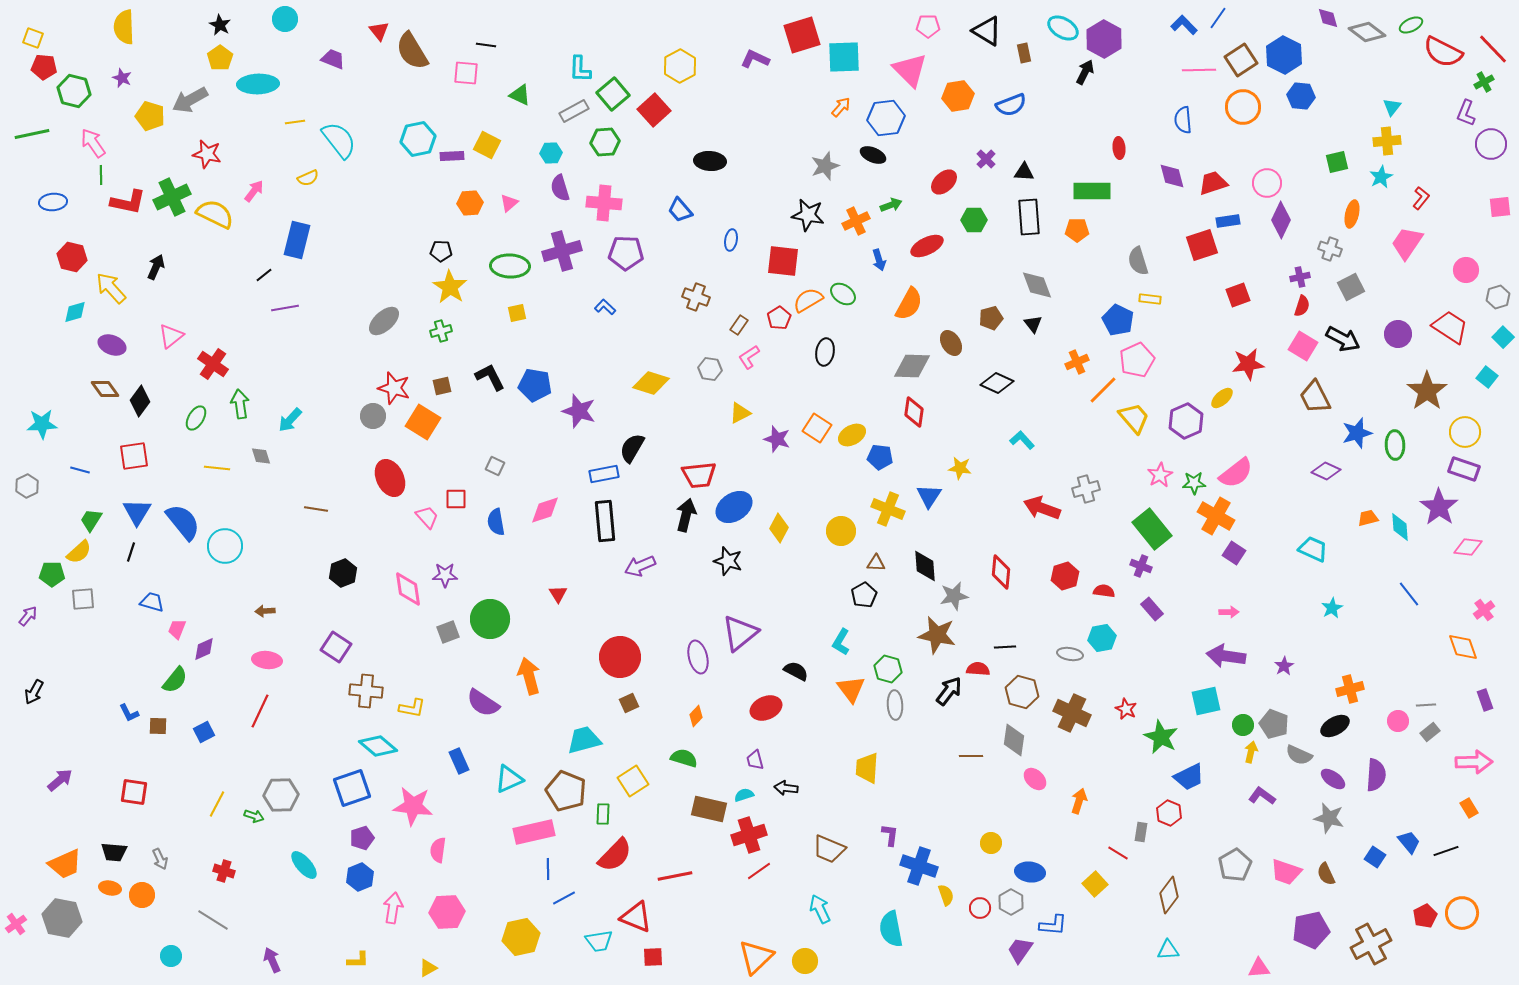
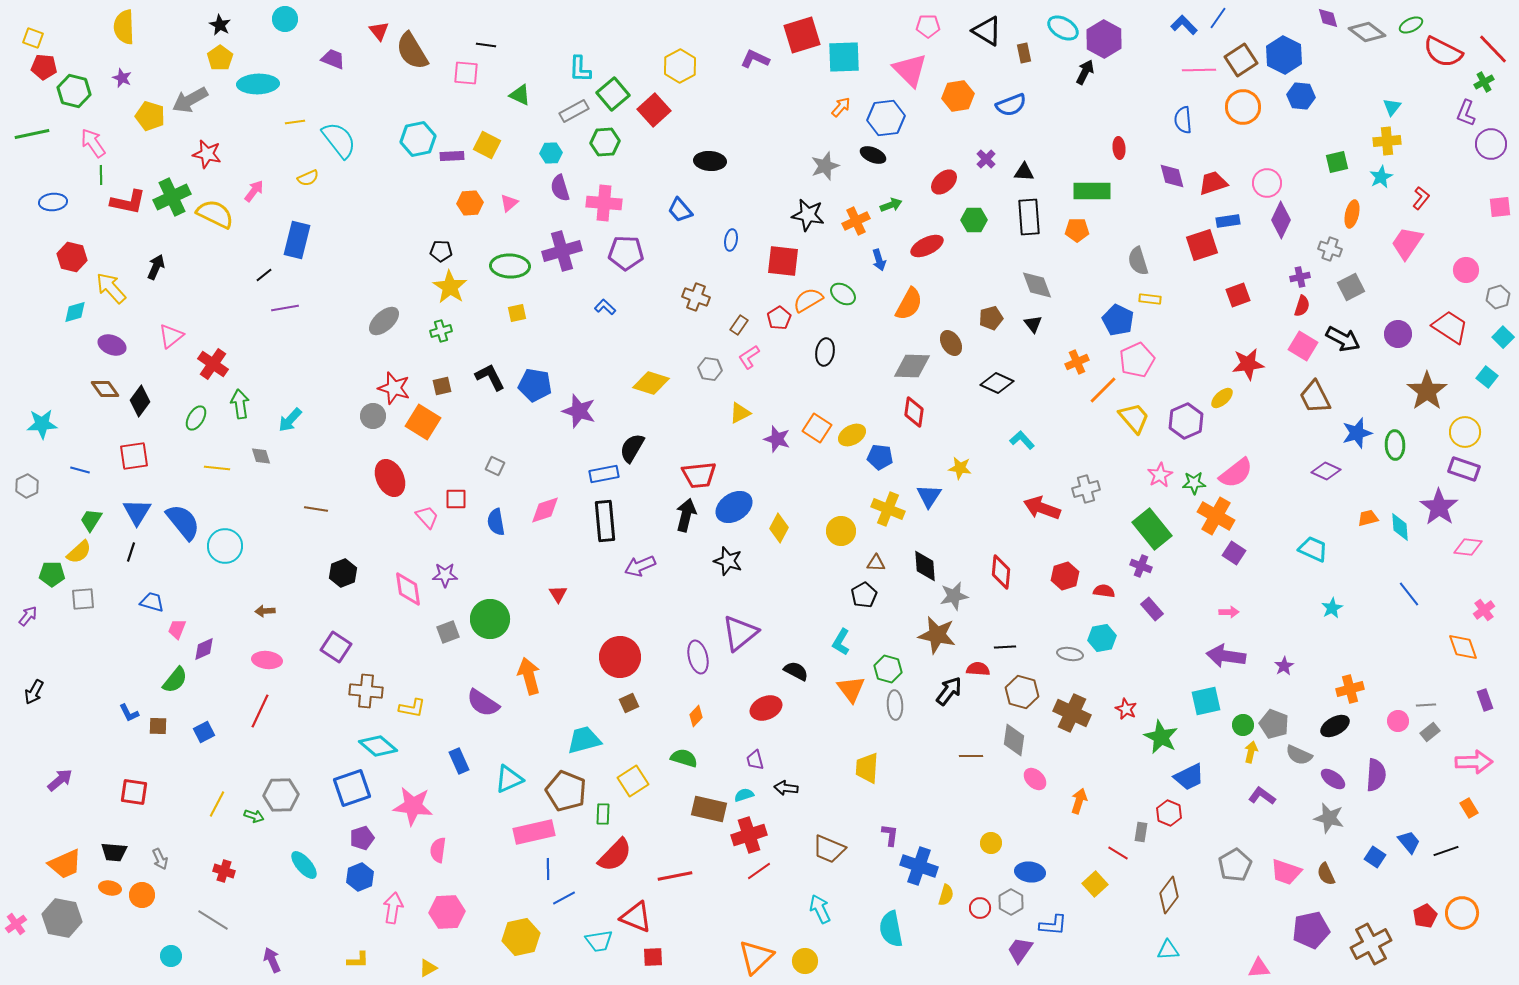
yellow semicircle at (946, 895): rotated 35 degrees clockwise
